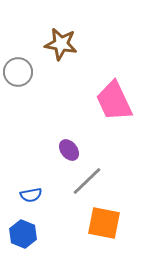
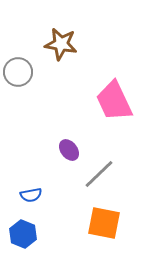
gray line: moved 12 px right, 7 px up
